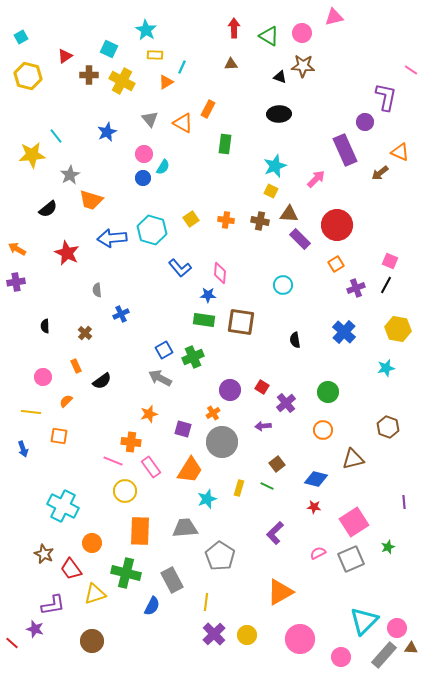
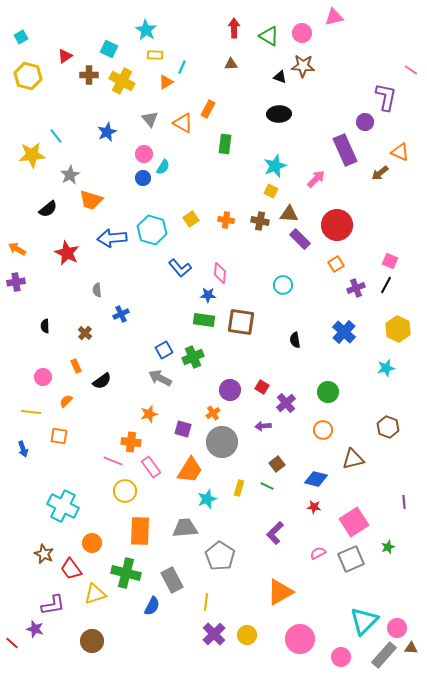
yellow hexagon at (398, 329): rotated 15 degrees clockwise
